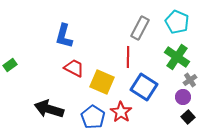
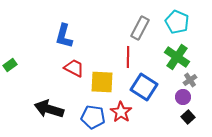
yellow square: rotated 20 degrees counterclockwise
blue pentagon: rotated 25 degrees counterclockwise
